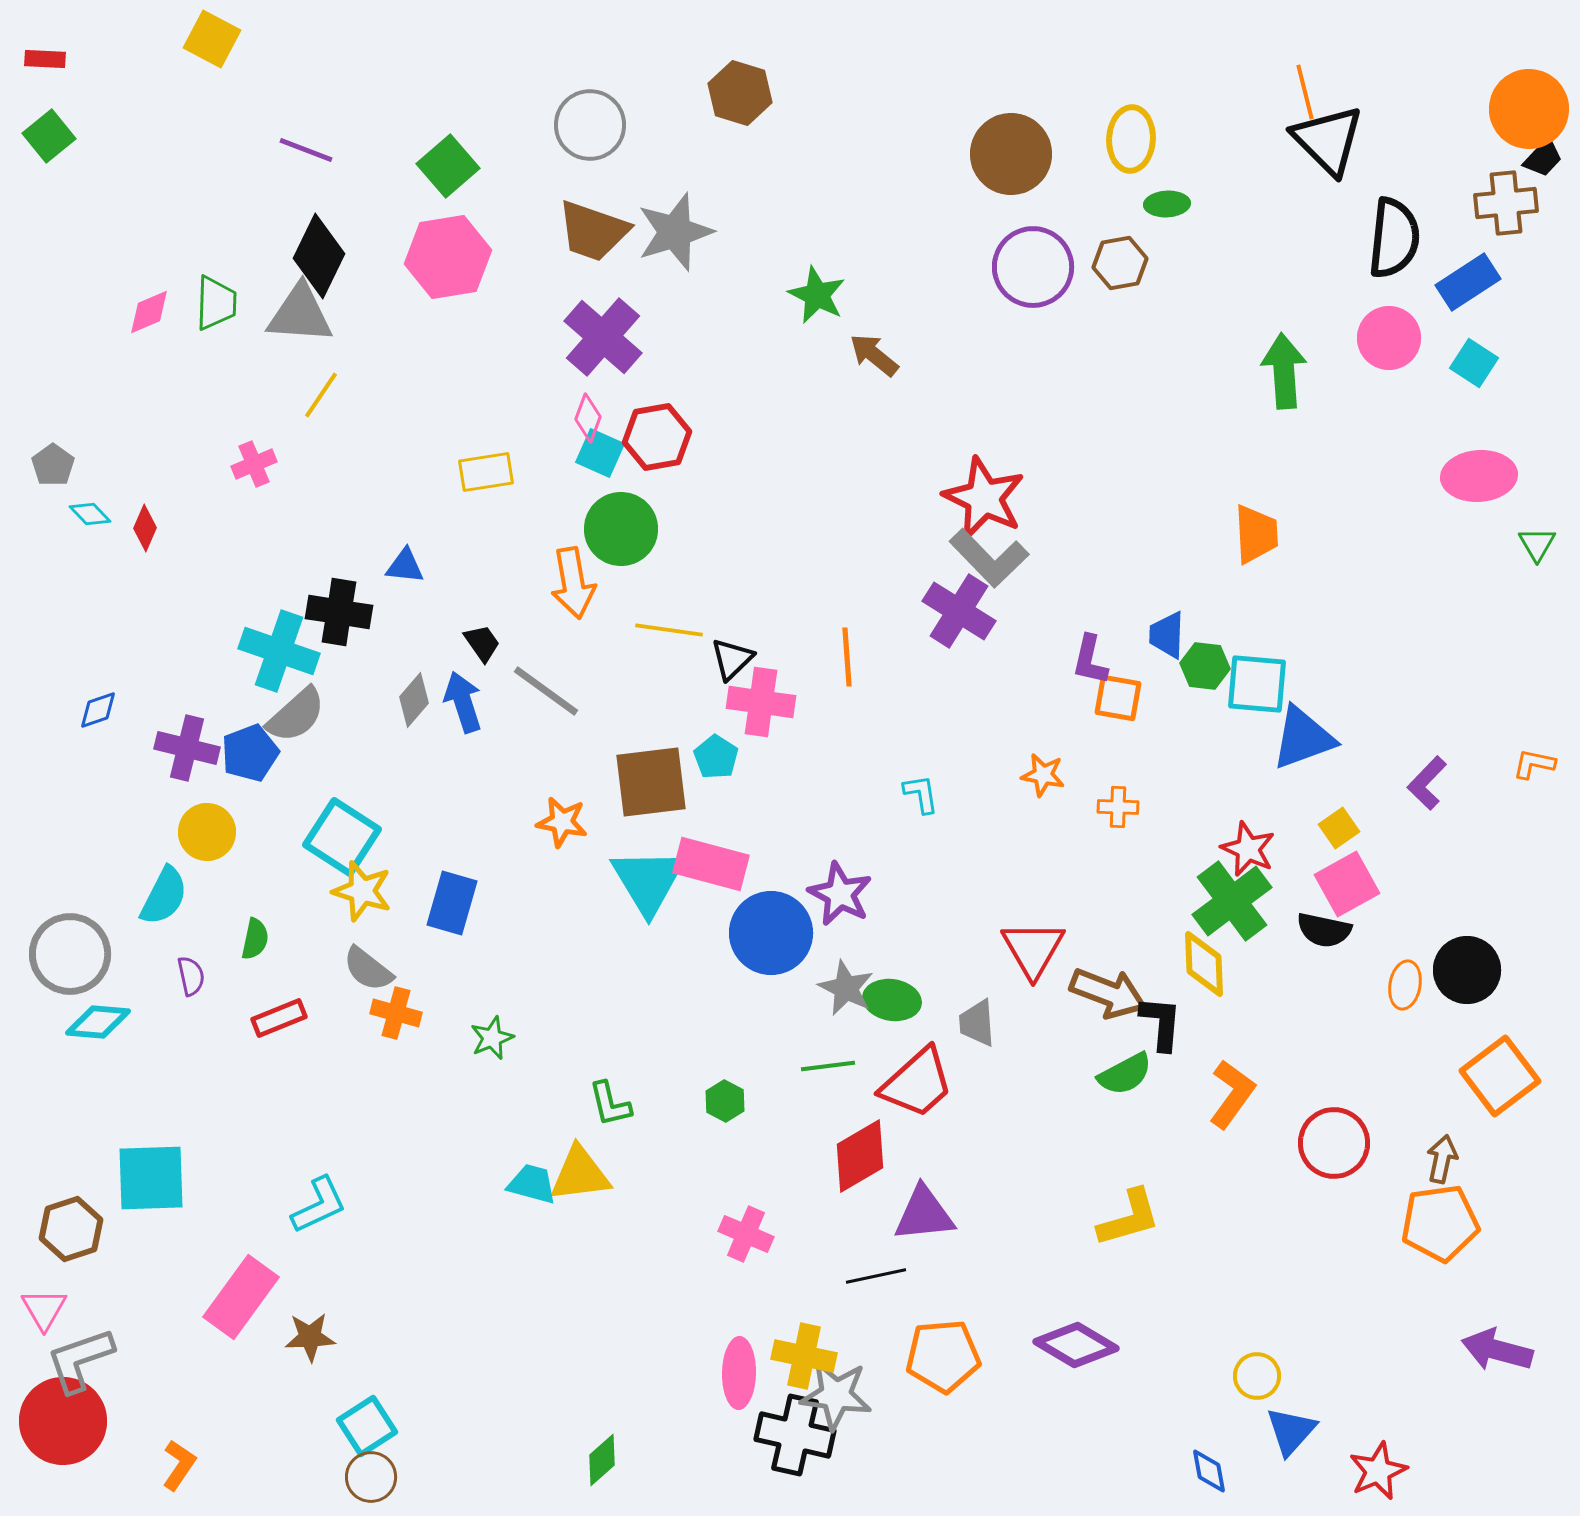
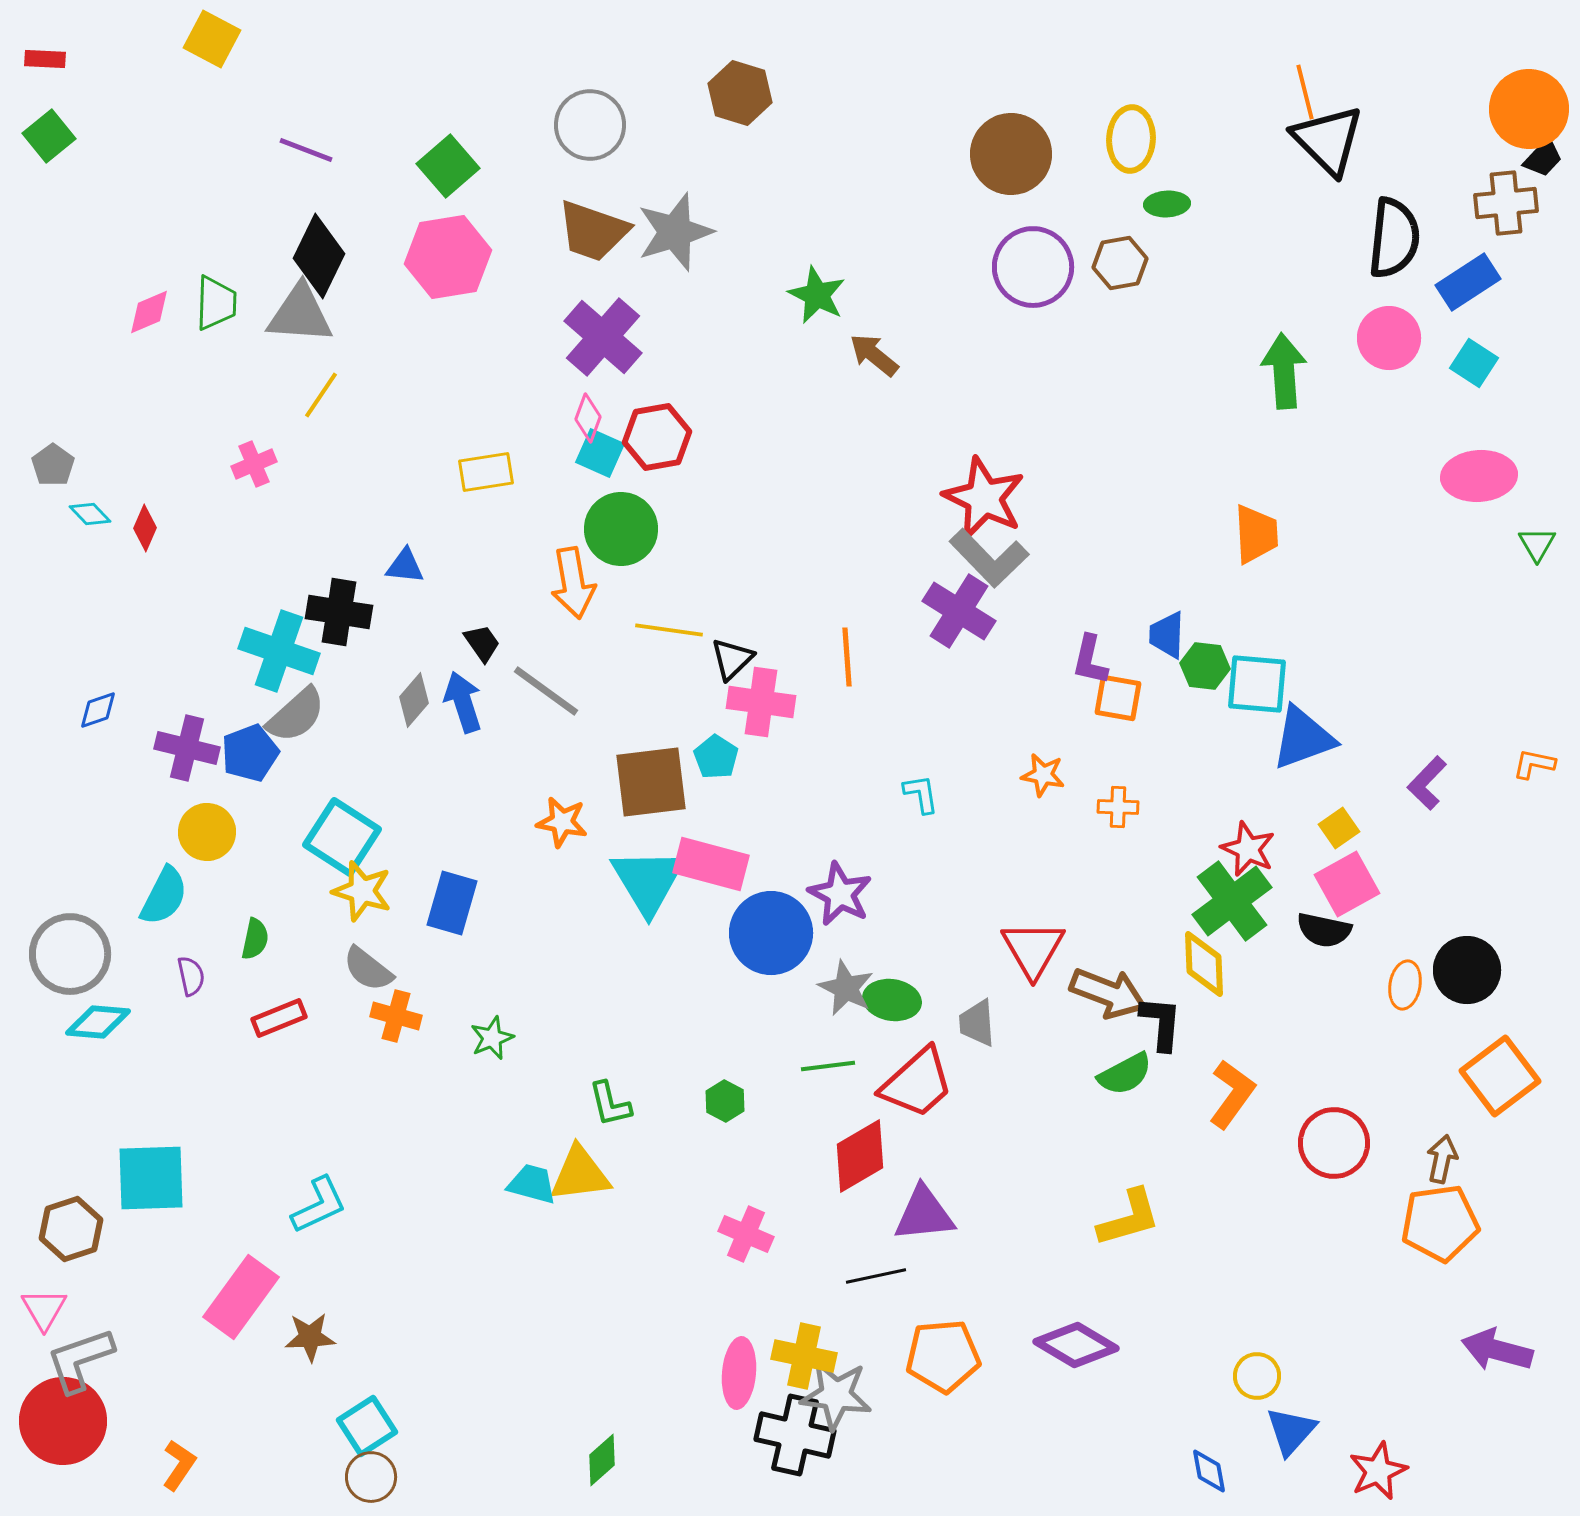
orange cross at (396, 1013): moved 3 px down
pink ellipse at (739, 1373): rotated 4 degrees clockwise
